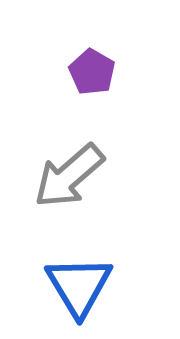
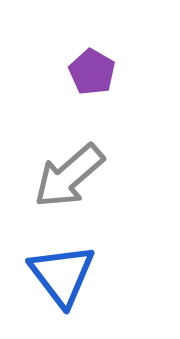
blue triangle: moved 17 px left, 11 px up; rotated 6 degrees counterclockwise
